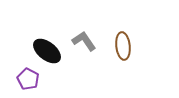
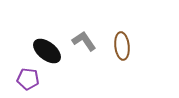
brown ellipse: moved 1 px left
purple pentagon: rotated 20 degrees counterclockwise
